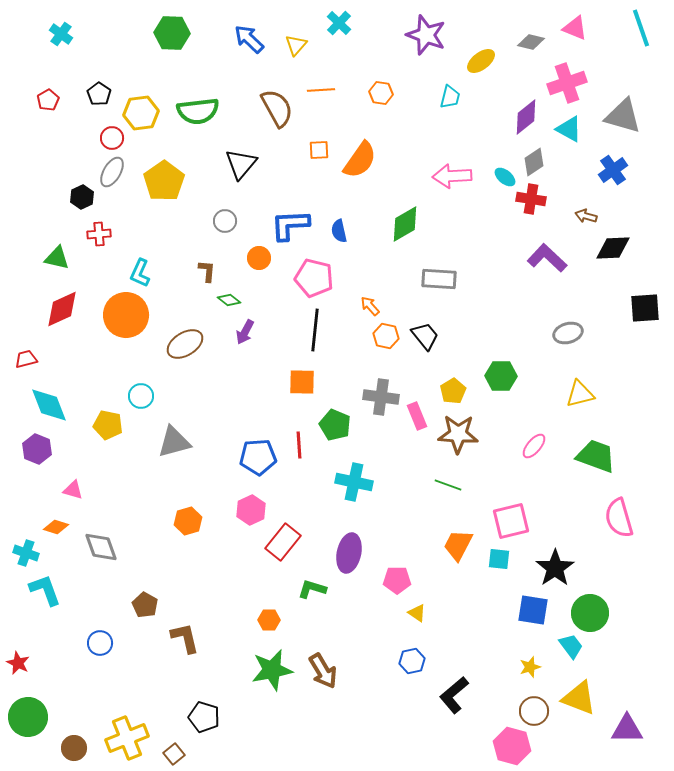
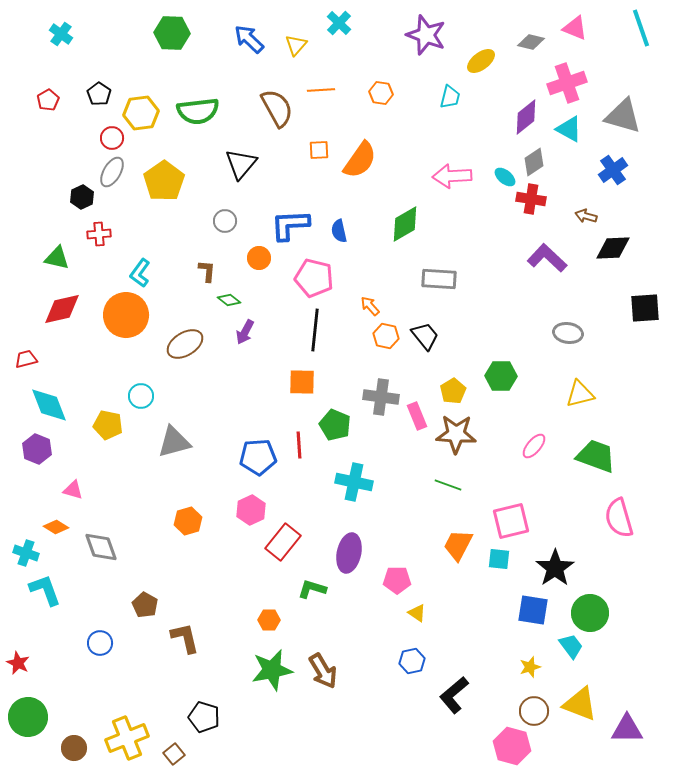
cyan L-shape at (140, 273): rotated 12 degrees clockwise
red diamond at (62, 309): rotated 12 degrees clockwise
gray ellipse at (568, 333): rotated 24 degrees clockwise
brown star at (458, 434): moved 2 px left
orange diamond at (56, 527): rotated 15 degrees clockwise
yellow triangle at (579, 698): moved 1 px right, 6 px down
